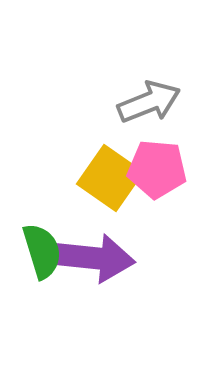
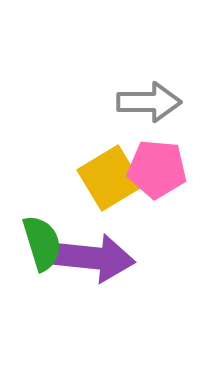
gray arrow: rotated 22 degrees clockwise
yellow square: rotated 24 degrees clockwise
green semicircle: moved 8 px up
